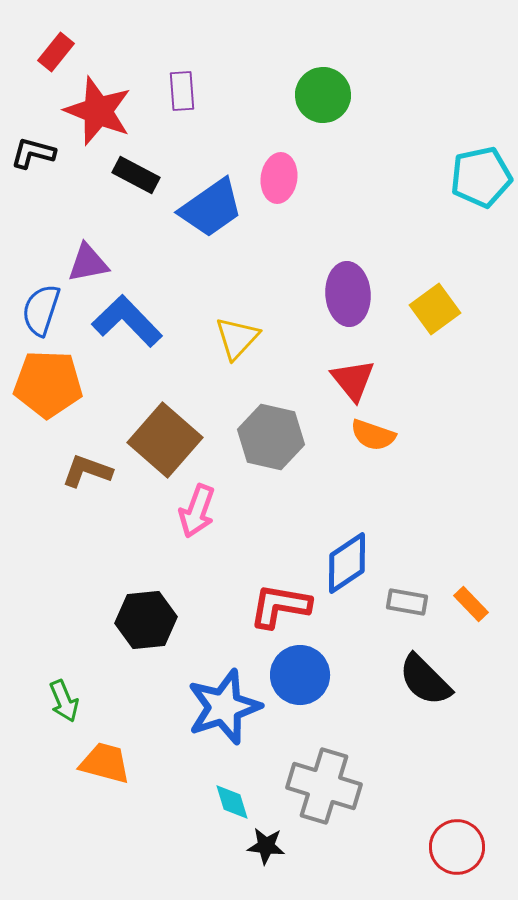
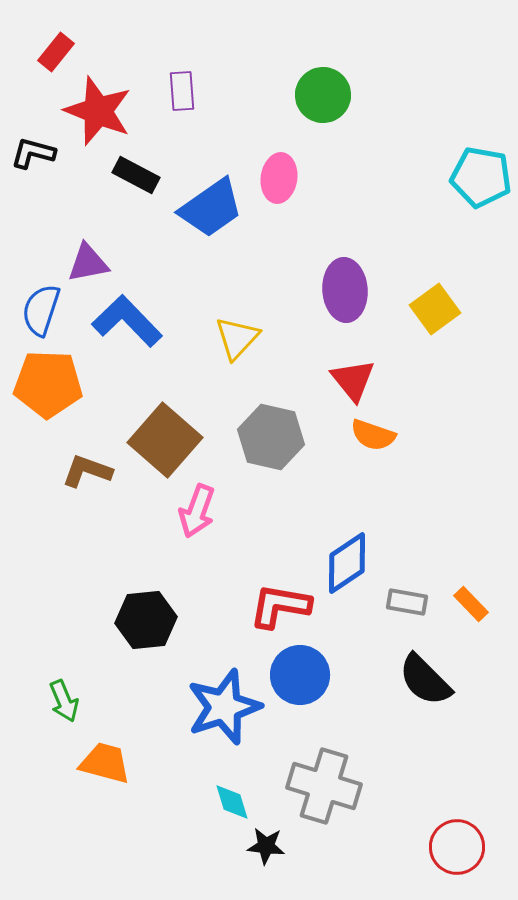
cyan pentagon: rotated 22 degrees clockwise
purple ellipse: moved 3 px left, 4 px up
